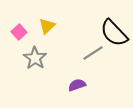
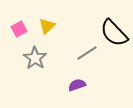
pink square: moved 3 px up; rotated 14 degrees clockwise
gray line: moved 6 px left
